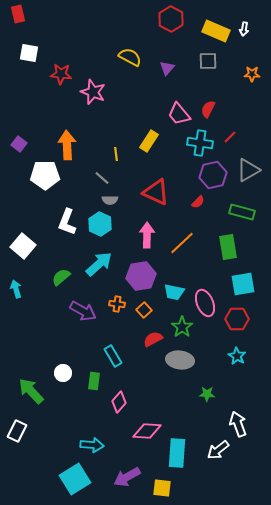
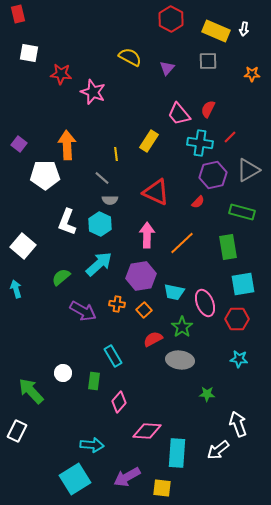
cyan star at (237, 356): moved 2 px right, 3 px down; rotated 24 degrees counterclockwise
